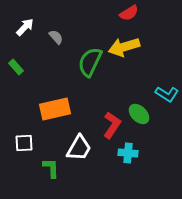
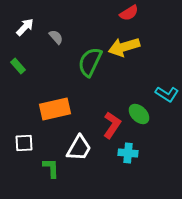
green rectangle: moved 2 px right, 1 px up
